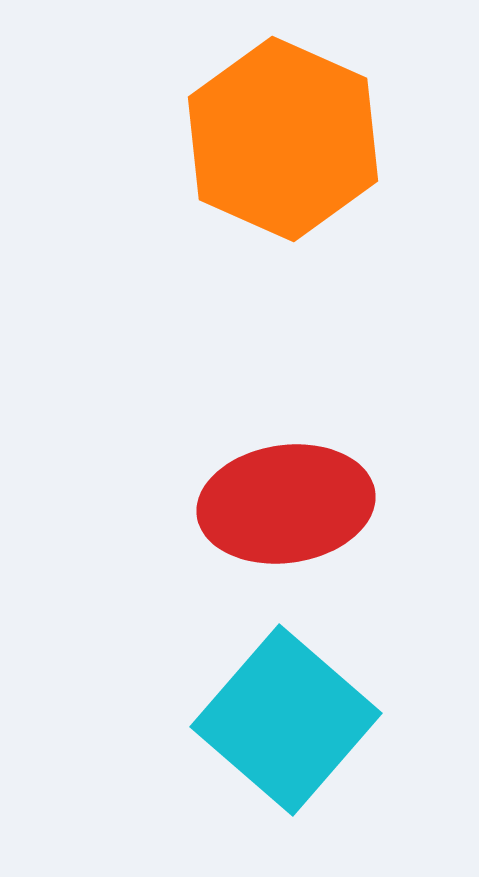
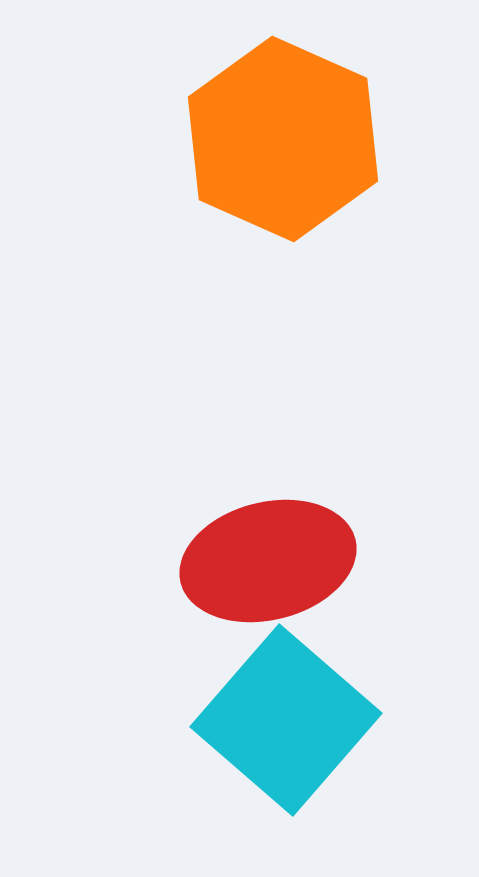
red ellipse: moved 18 px left, 57 px down; rotated 6 degrees counterclockwise
